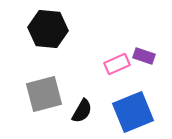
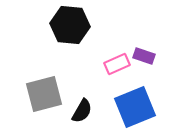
black hexagon: moved 22 px right, 4 px up
blue square: moved 2 px right, 5 px up
